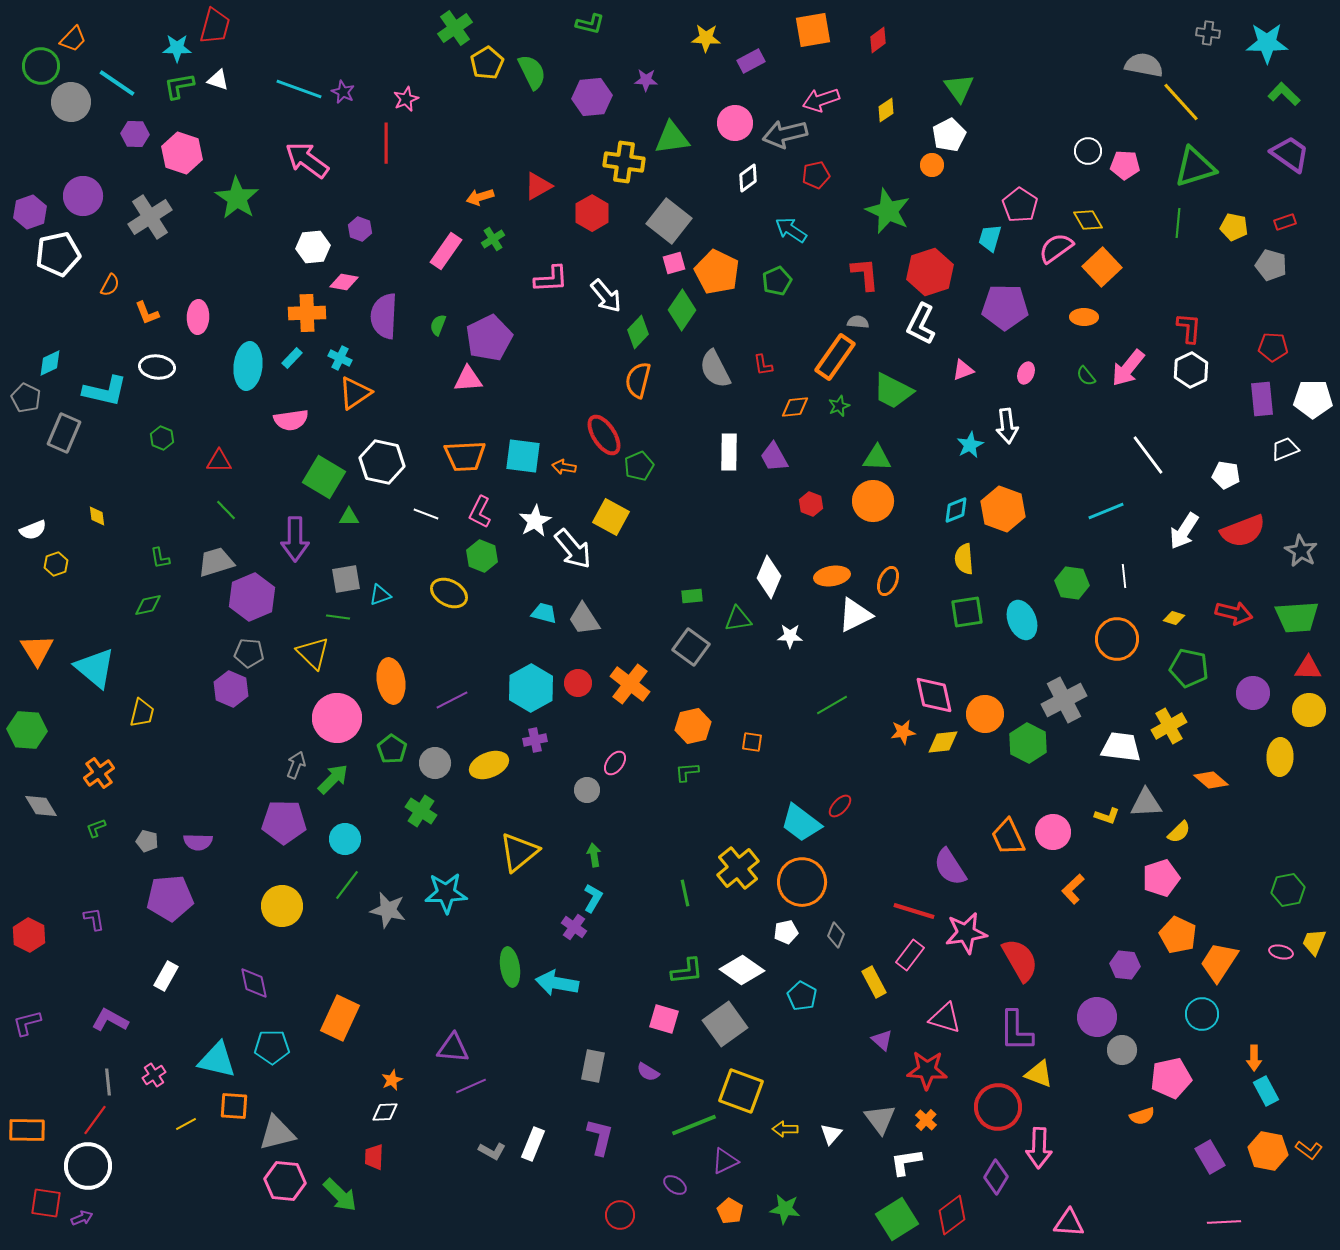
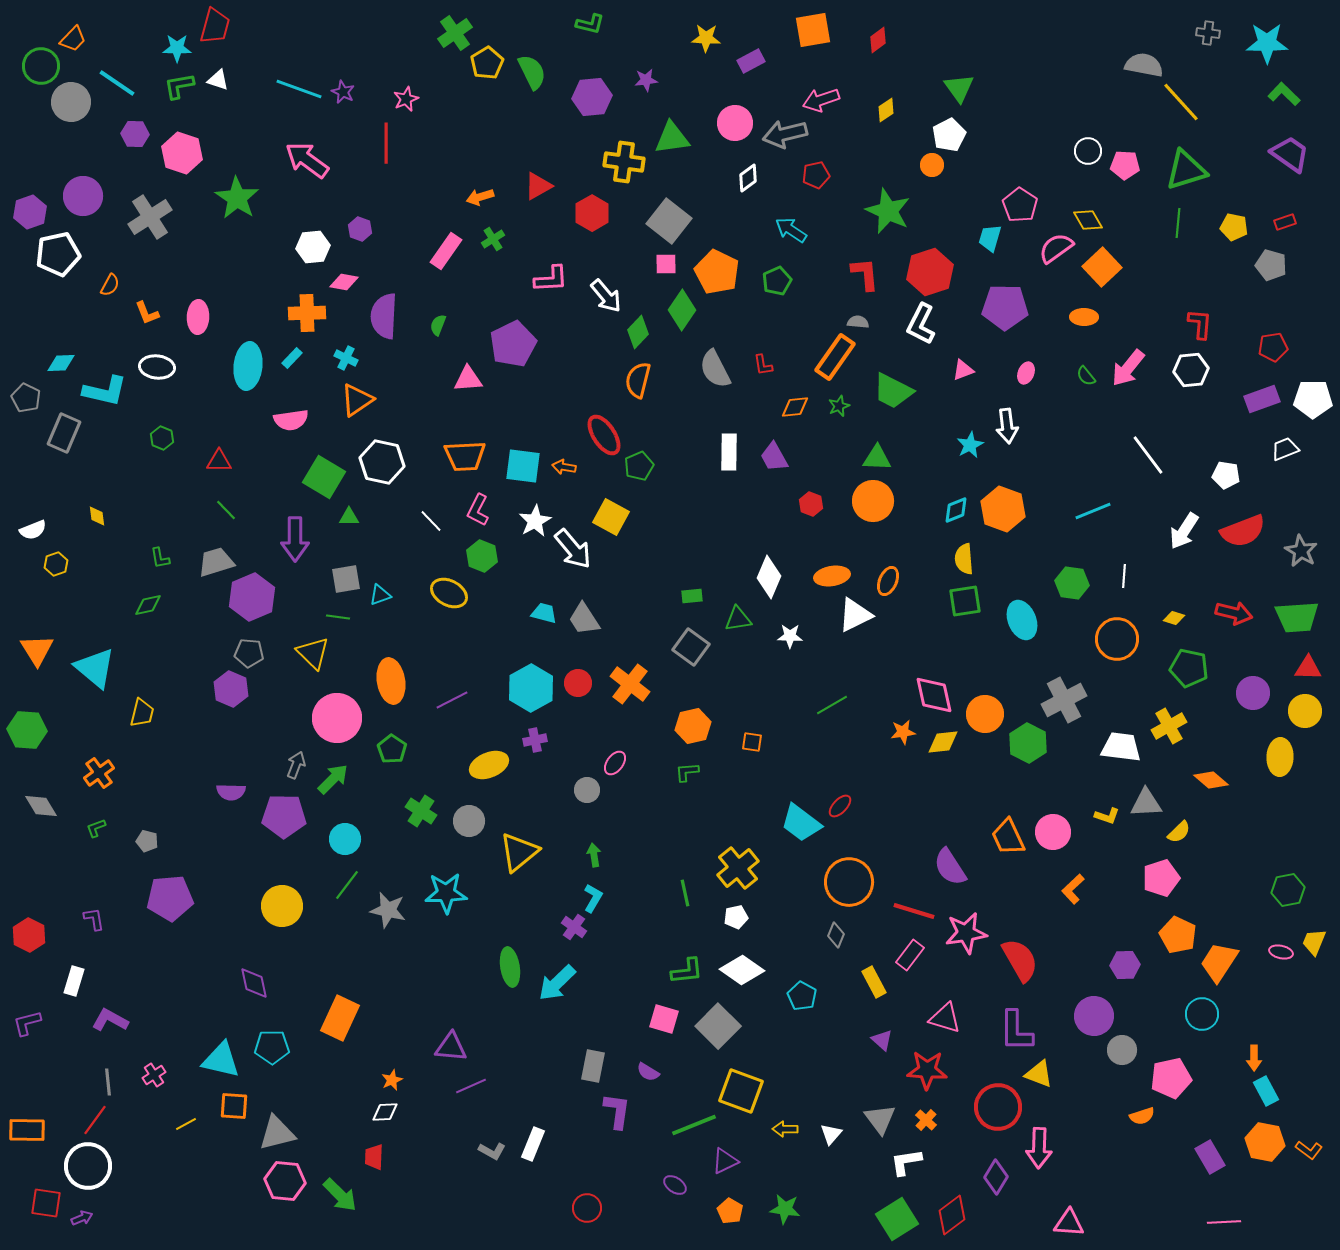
green cross at (455, 28): moved 5 px down
purple star at (646, 80): rotated 10 degrees counterclockwise
green triangle at (1195, 167): moved 9 px left, 3 px down
pink square at (674, 263): moved 8 px left, 1 px down; rotated 15 degrees clockwise
red L-shape at (1189, 328): moved 11 px right, 4 px up
purple pentagon at (489, 338): moved 24 px right, 6 px down
red pentagon at (1273, 347): rotated 12 degrees counterclockwise
cyan cross at (340, 358): moved 6 px right
cyan diamond at (50, 363): moved 11 px right; rotated 24 degrees clockwise
white hexagon at (1191, 370): rotated 20 degrees clockwise
orange triangle at (355, 393): moved 2 px right, 7 px down
purple rectangle at (1262, 399): rotated 76 degrees clockwise
cyan square at (523, 456): moved 10 px down
cyan line at (1106, 511): moved 13 px left
pink L-shape at (480, 512): moved 2 px left, 2 px up
white line at (426, 514): moved 5 px right, 7 px down; rotated 25 degrees clockwise
white line at (1124, 576): rotated 10 degrees clockwise
green square at (967, 612): moved 2 px left, 11 px up
yellow circle at (1309, 710): moved 4 px left, 1 px down
gray circle at (435, 763): moved 34 px right, 58 px down
purple pentagon at (284, 822): moved 6 px up
purple semicircle at (198, 842): moved 33 px right, 50 px up
orange circle at (802, 882): moved 47 px right
white pentagon at (786, 932): moved 50 px left, 15 px up
purple hexagon at (1125, 965): rotated 8 degrees counterclockwise
white rectangle at (166, 976): moved 92 px left, 5 px down; rotated 12 degrees counterclockwise
cyan arrow at (557, 983): rotated 54 degrees counterclockwise
purple circle at (1097, 1017): moved 3 px left, 1 px up
gray square at (725, 1024): moved 7 px left, 2 px down; rotated 9 degrees counterclockwise
purple triangle at (453, 1048): moved 2 px left, 1 px up
cyan triangle at (217, 1060): moved 4 px right
purple L-shape at (600, 1137): moved 17 px right, 26 px up; rotated 6 degrees counterclockwise
orange hexagon at (1268, 1151): moved 3 px left, 9 px up
red circle at (620, 1215): moved 33 px left, 7 px up
